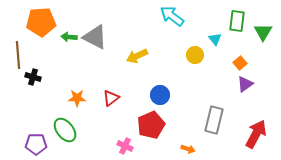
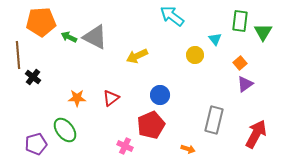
green rectangle: moved 3 px right
green arrow: rotated 21 degrees clockwise
black cross: rotated 21 degrees clockwise
purple pentagon: rotated 15 degrees counterclockwise
